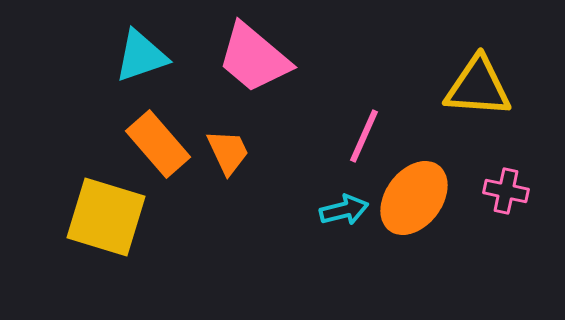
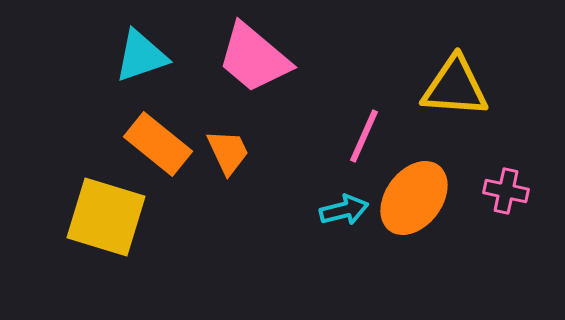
yellow triangle: moved 23 px left
orange rectangle: rotated 10 degrees counterclockwise
